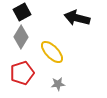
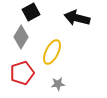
black square: moved 9 px right
yellow ellipse: rotated 70 degrees clockwise
